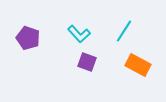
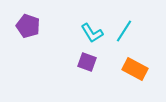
cyan L-shape: moved 13 px right, 1 px up; rotated 10 degrees clockwise
purple pentagon: moved 12 px up
orange rectangle: moved 3 px left, 4 px down
